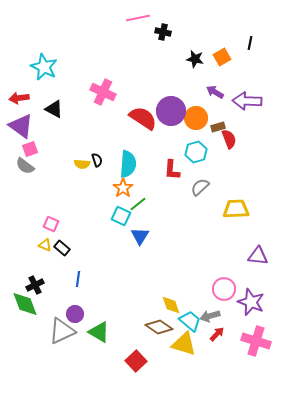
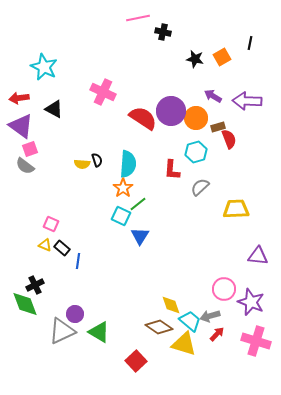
purple arrow at (215, 92): moved 2 px left, 4 px down
blue line at (78, 279): moved 18 px up
